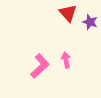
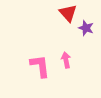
purple star: moved 4 px left, 6 px down
pink L-shape: rotated 55 degrees counterclockwise
